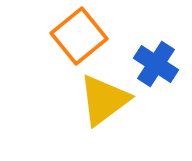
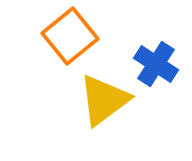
orange square: moved 9 px left
